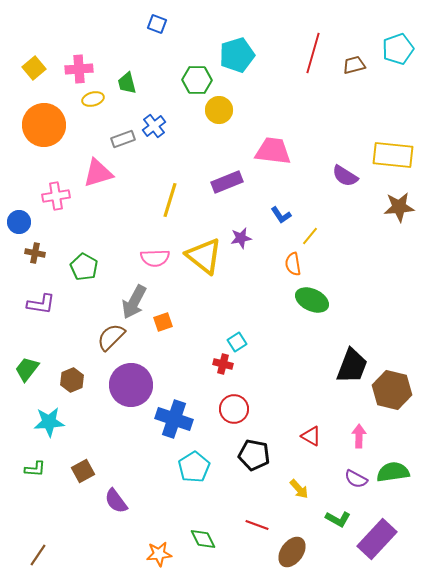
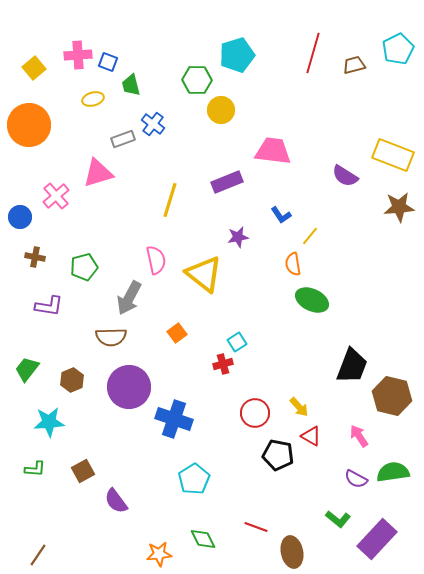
blue square at (157, 24): moved 49 px left, 38 px down
cyan pentagon at (398, 49): rotated 8 degrees counterclockwise
pink cross at (79, 69): moved 1 px left, 14 px up
green trapezoid at (127, 83): moved 4 px right, 2 px down
yellow circle at (219, 110): moved 2 px right
orange circle at (44, 125): moved 15 px left
blue cross at (154, 126): moved 1 px left, 2 px up; rotated 15 degrees counterclockwise
yellow rectangle at (393, 155): rotated 15 degrees clockwise
pink cross at (56, 196): rotated 32 degrees counterclockwise
blue circle at (19, 222): moved 1 px right, 5 px up
purple star at (241, 238): moved 3 px left, 1 px up
brown cross at (35, 253): moved 4 px down
yellow triangle at (204, 256): moved 18 px down
pink semicircle at (155, 258): moved 1 px right, 2 px down; rotated 100 degrees counterclockwise
green pentagon at (84, 267): rotated 28 degrees clockwise
gray arrow at (134, 302): moved 5 px left, 4 px up
purple L-shape at (41, 304): moved 8 px right, 2 px down
orange square at (163, 322): moved 14 px right, 11 px down; rotated 18 degrees counterclockwise
brown semicircle at (111, 337): rotated 136 degrees counterclockwise
red cross at (223, 364): rotated 30 degrees counterclockwise
purple circle at (131, 385): moved 2 px left, 2 px down
brown hexagon at (392, 390): moved 6 px down
red circle at (234, 409): moved 21 px right, 4 px down
pink arrow at (359, 436): rotated 35 degrees counterclockwise
black pentagon at (254, 455): moved 24 px right
cyan pentagon at (194, 467): moved 12 px down
yellow arrow at (299, 489): moved 82 px up
green L-shape at (338, 519): rotated 10 degrees clockwise
red line at (257, 525): moved 1 px left, 2 px down
brown ellipse at (292, 552): rotated 48 degrees counterclockwise
